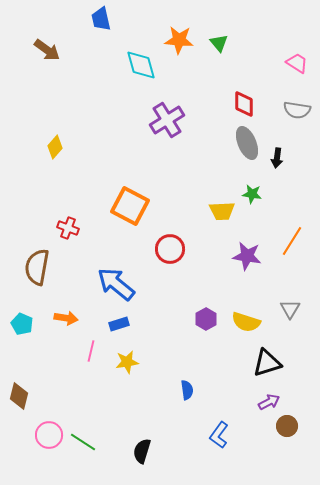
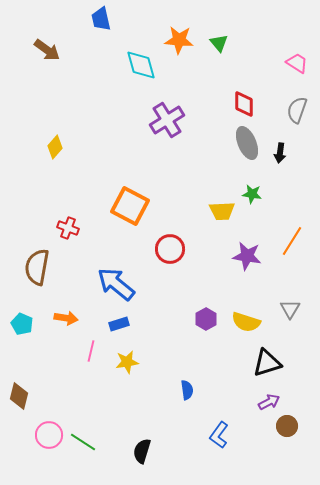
gray semicircle: rotated 100 degrees clockwise
black arrow: moved 3 px right, 5 px up
